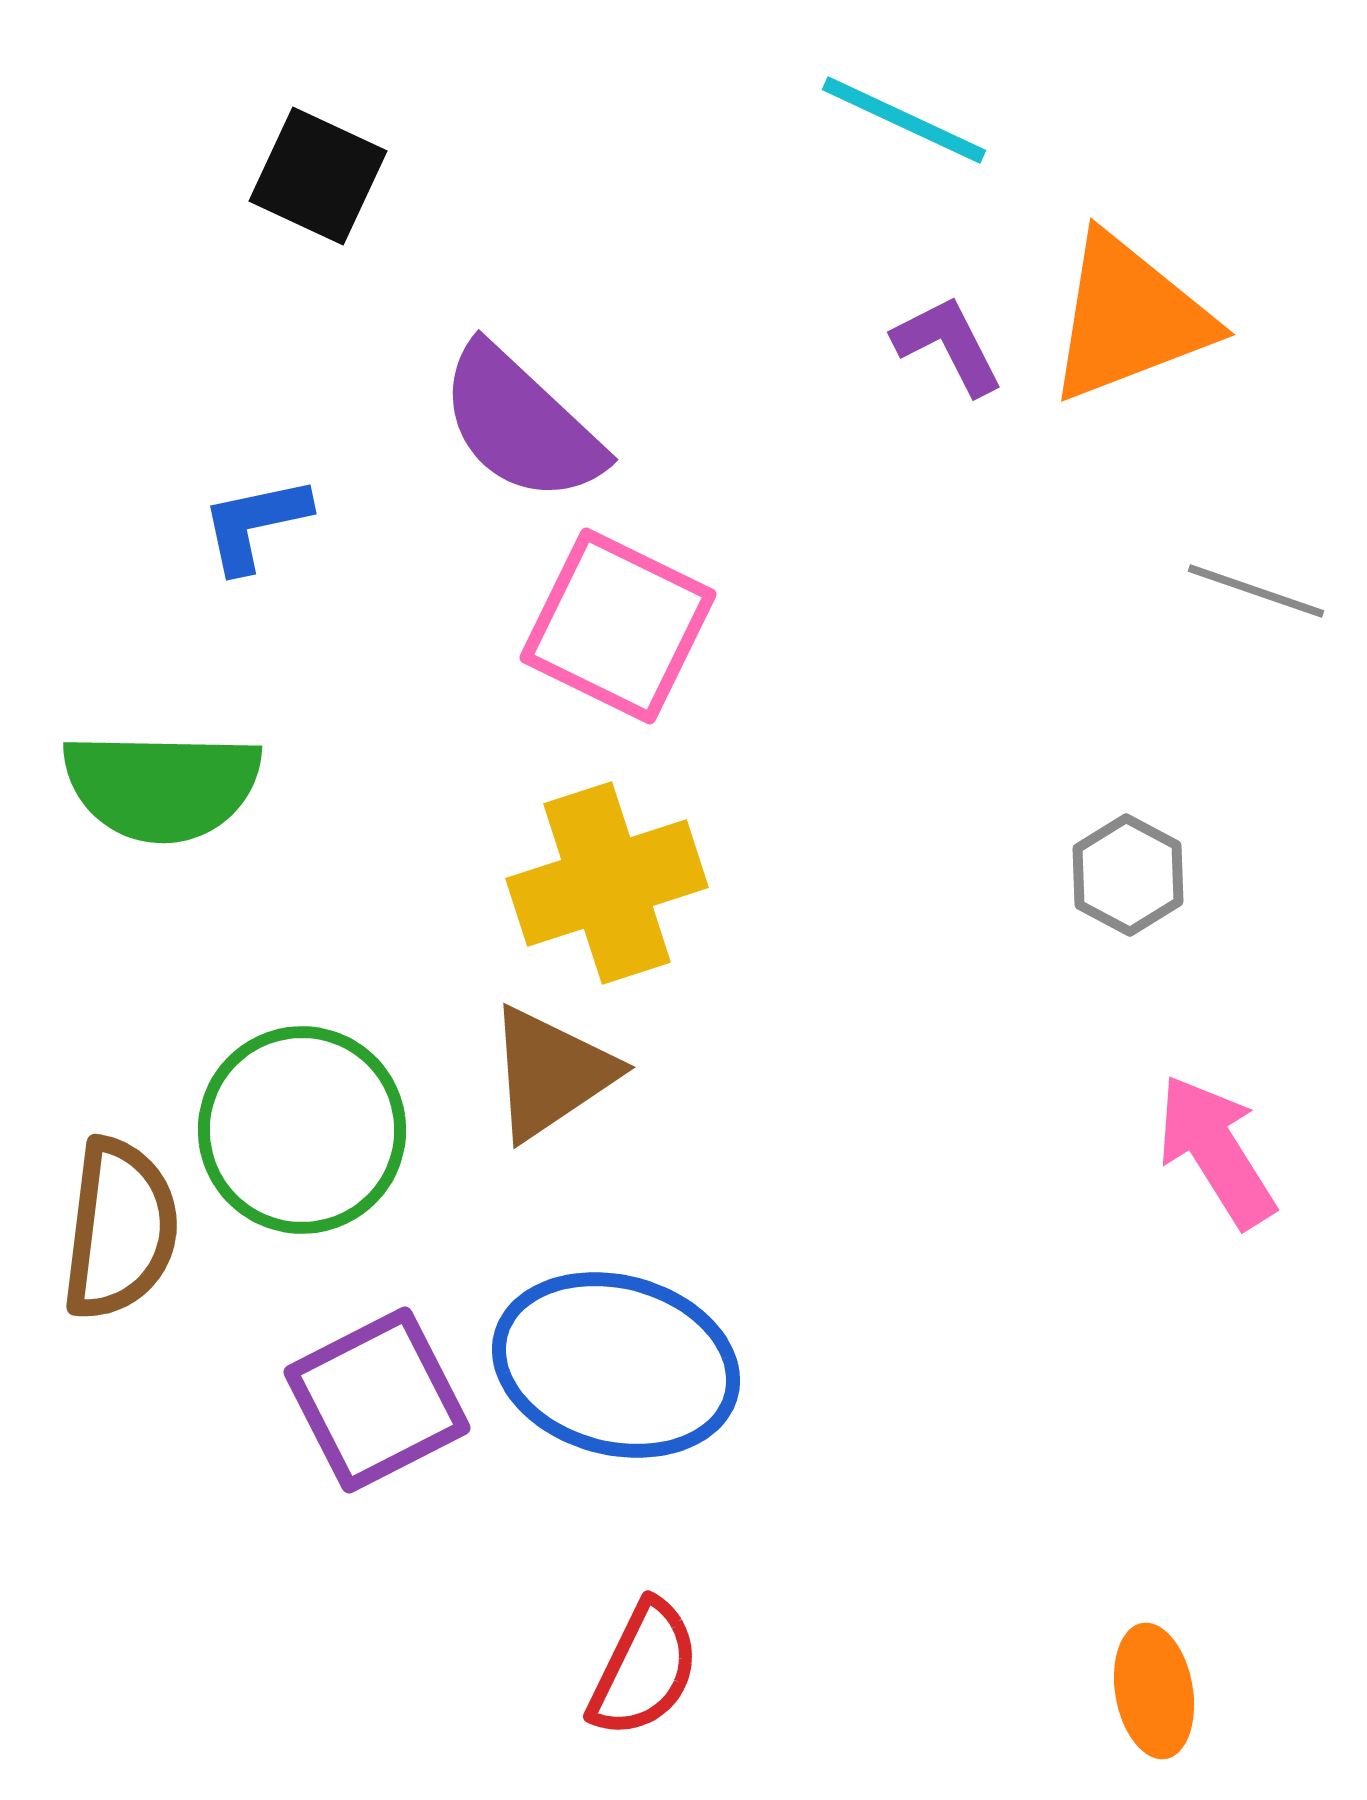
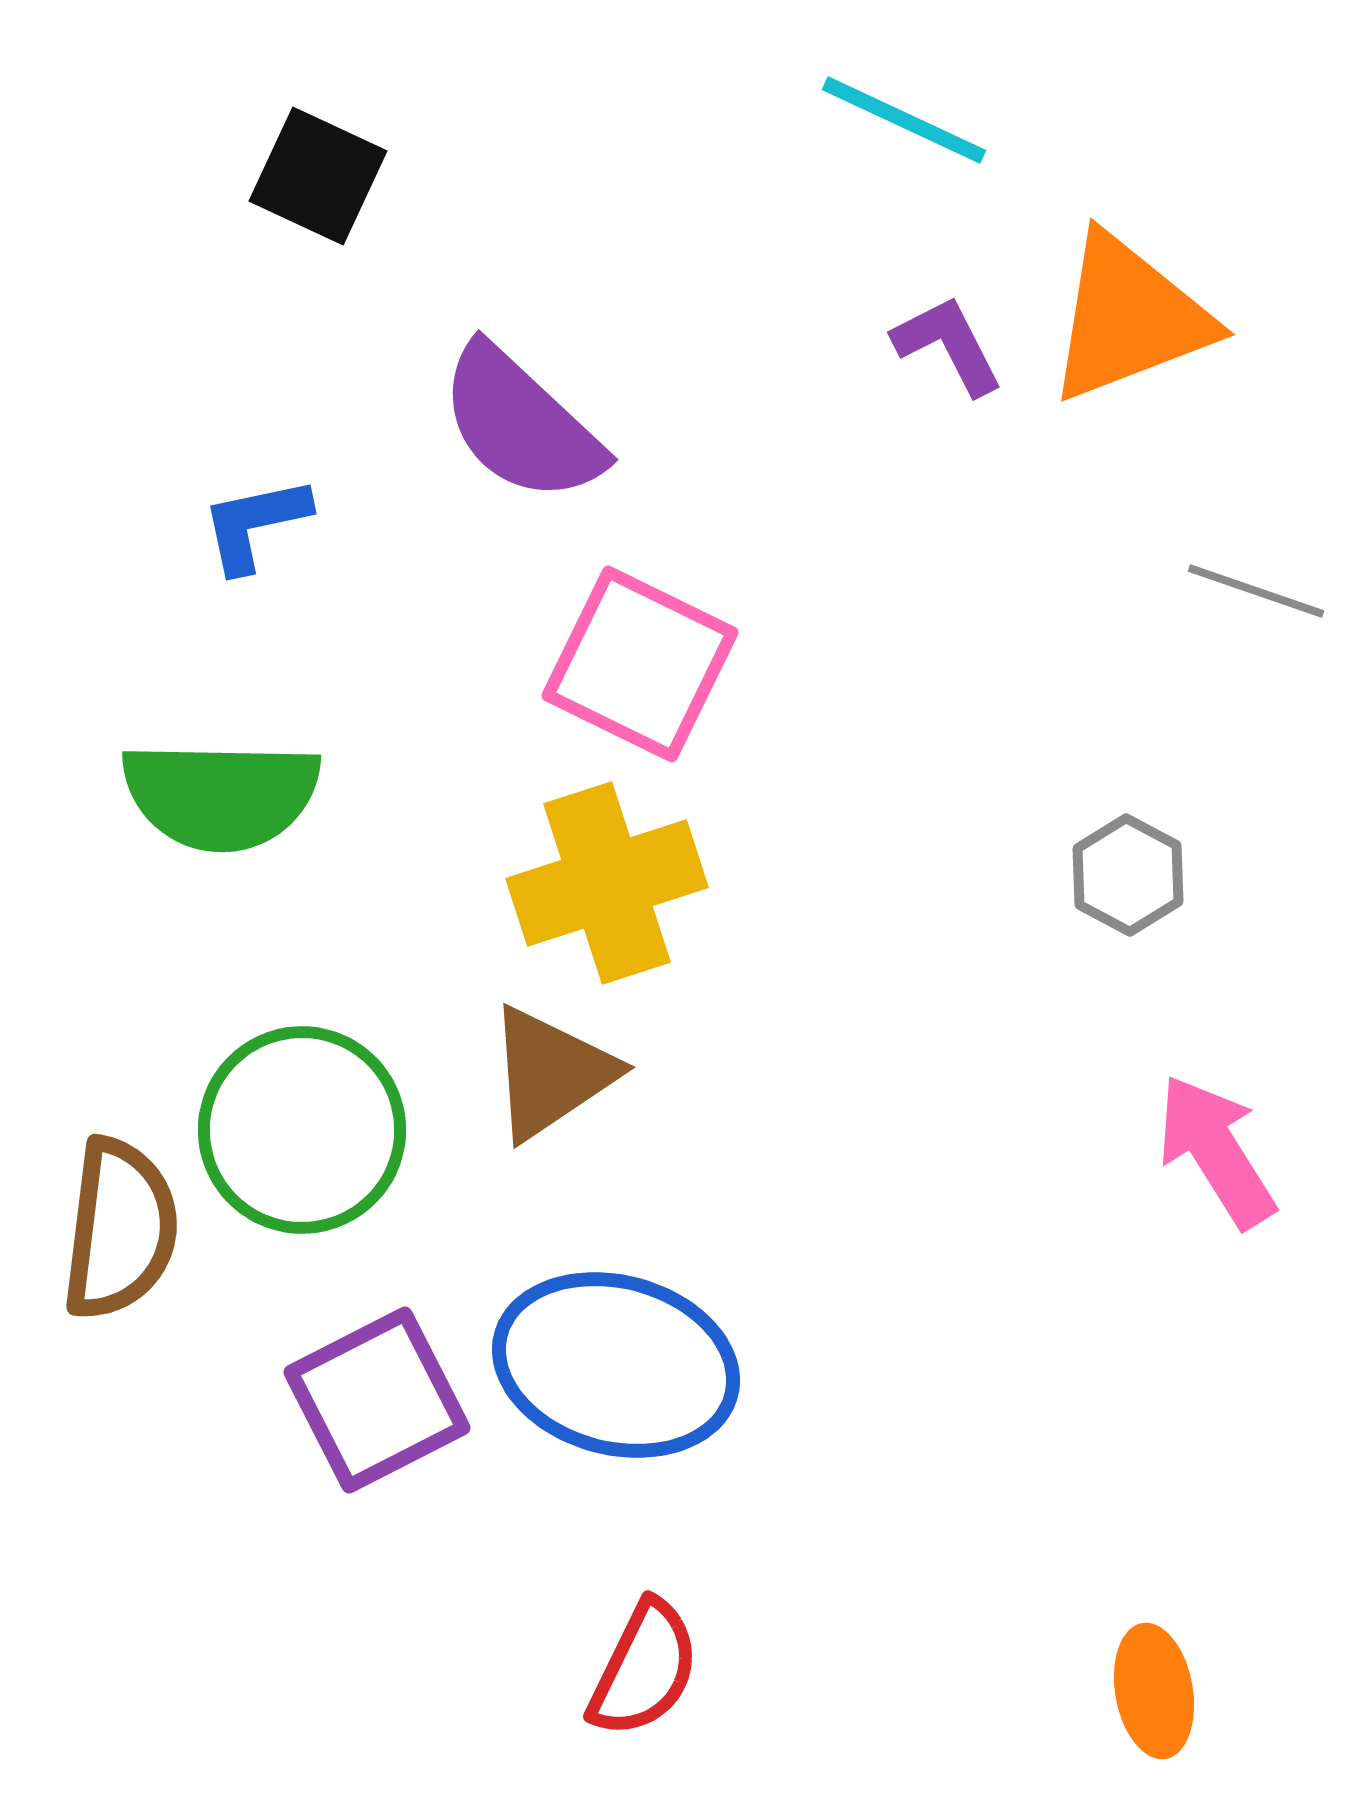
pink square: moved 22 px right, 38 px down
green semicircle: moved 59 px right, 9 px down
